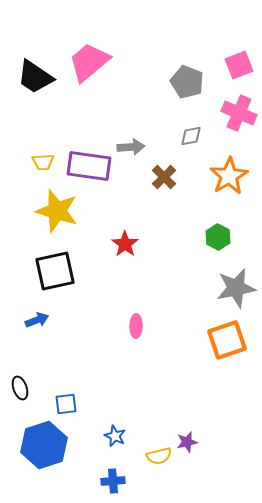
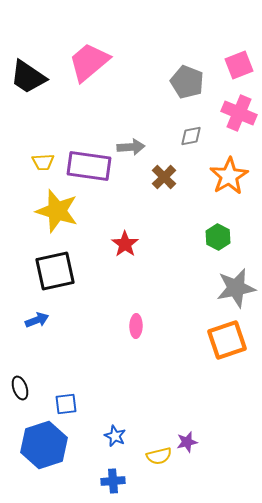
black trapezoid: moved 7 px left
